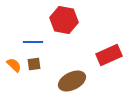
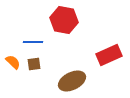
orange semicircle: moved 1 px left, 3 px up
